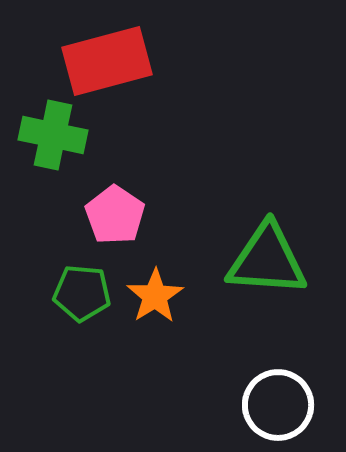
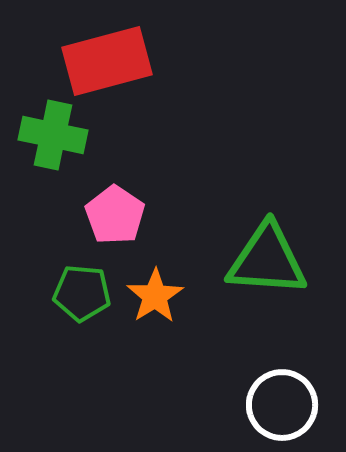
white circle: moved 4 px right
